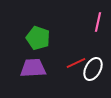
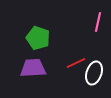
white ellipse: moved 1 px right, 4 px down; rotated 10 degrees counterclockwise
